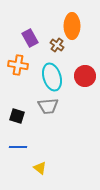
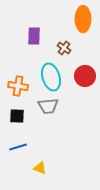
orange ellipse: moved 11 px right, 7 px up
purple rectangle: moved 4 px right, 2 px up; rotated 30 degrees clockwise
brown cross: moved 7 px right, 3 px down
orange cross: moved 21 px down
cyan ellipse: moved 1 px left
black square: rotated 14 degrees counterclockwise
blue line: rotated 18 degrees counterclockwise
yellow triangle: rotated 16 degrees counterclockwise
